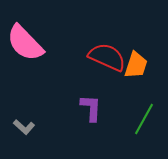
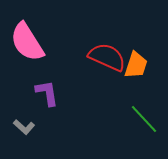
pink semicircle: moved 2 px right, 1 px up; rotated 12 degrees clockwise
purple L-shape: moved 44 px left, 15 px up; rotated 12 degrees counterclockwise
green line: rotated 72 degrees counterclockwise
